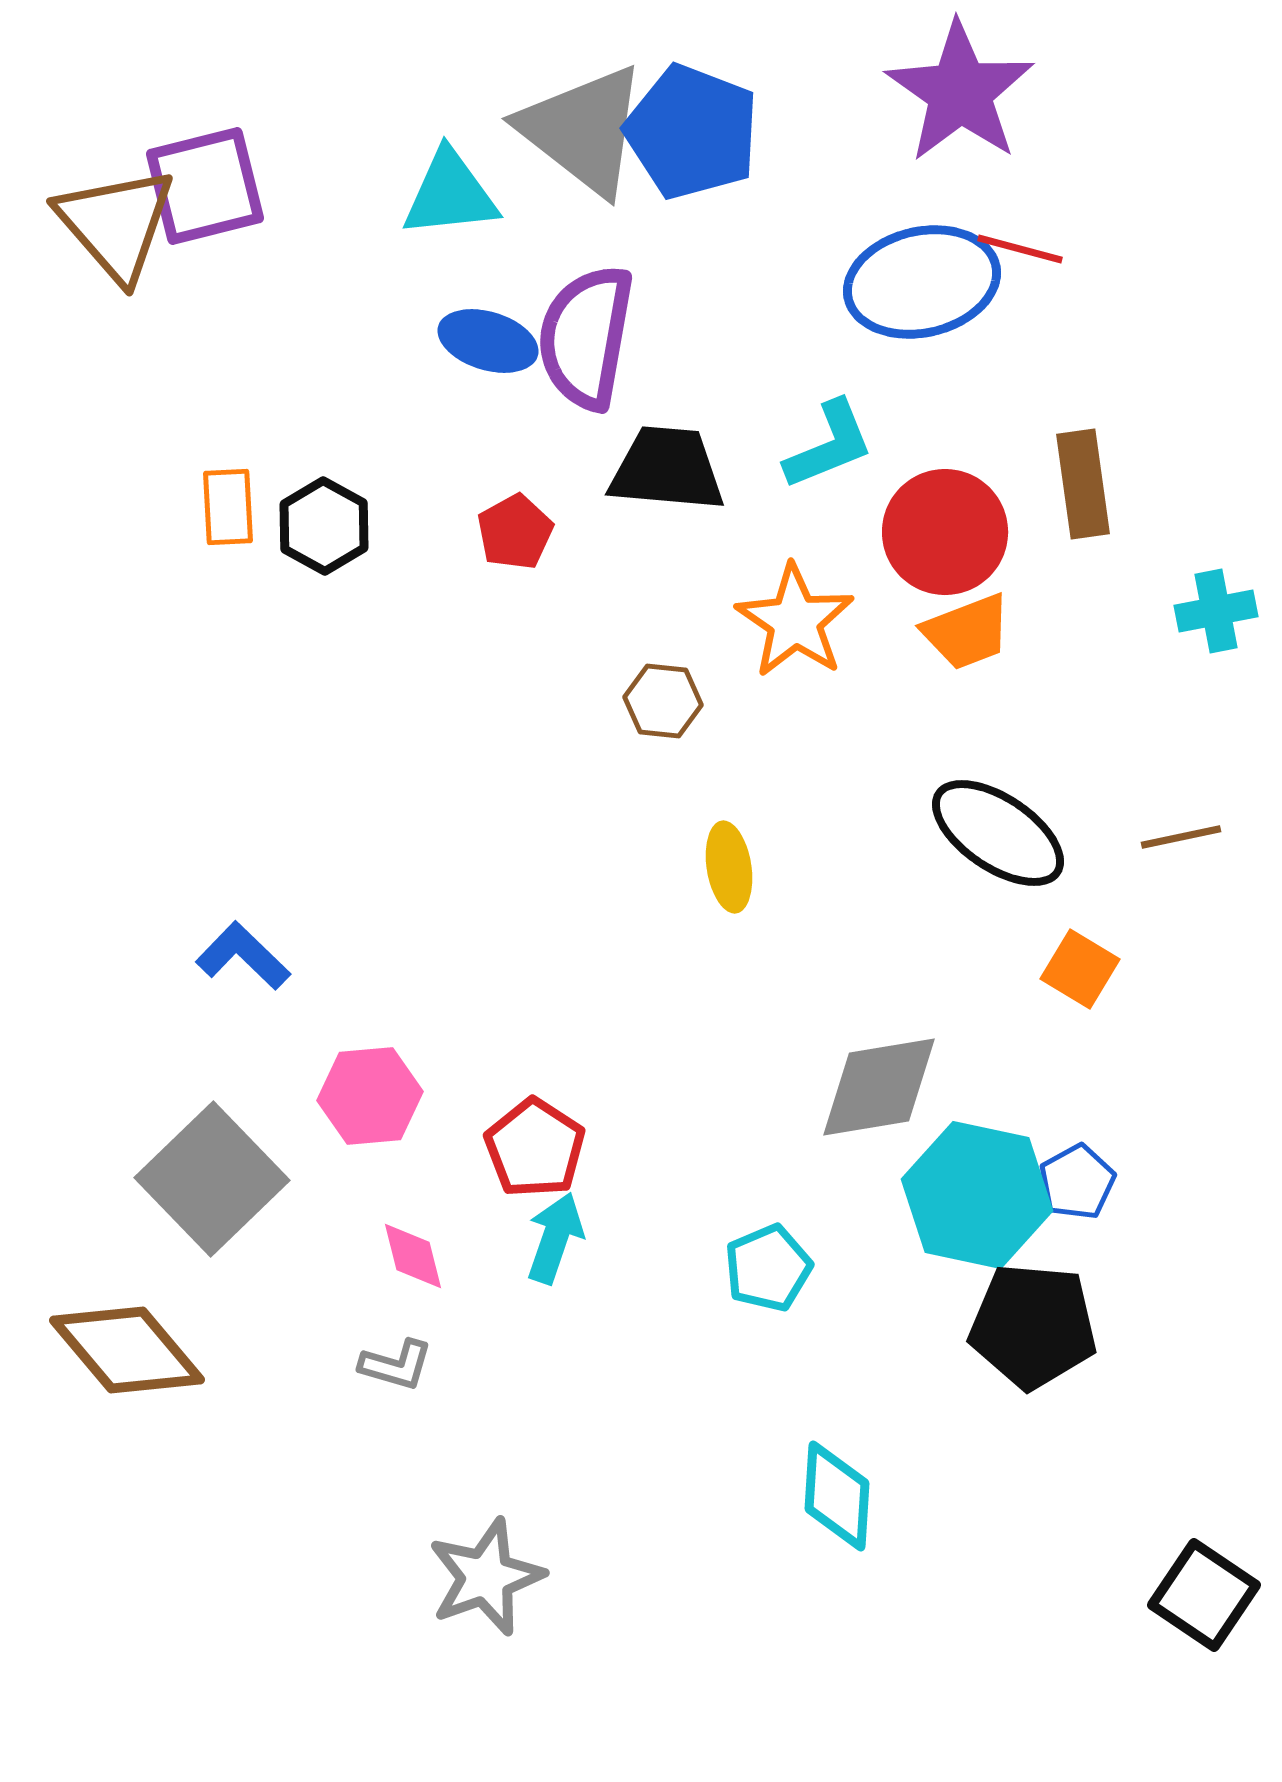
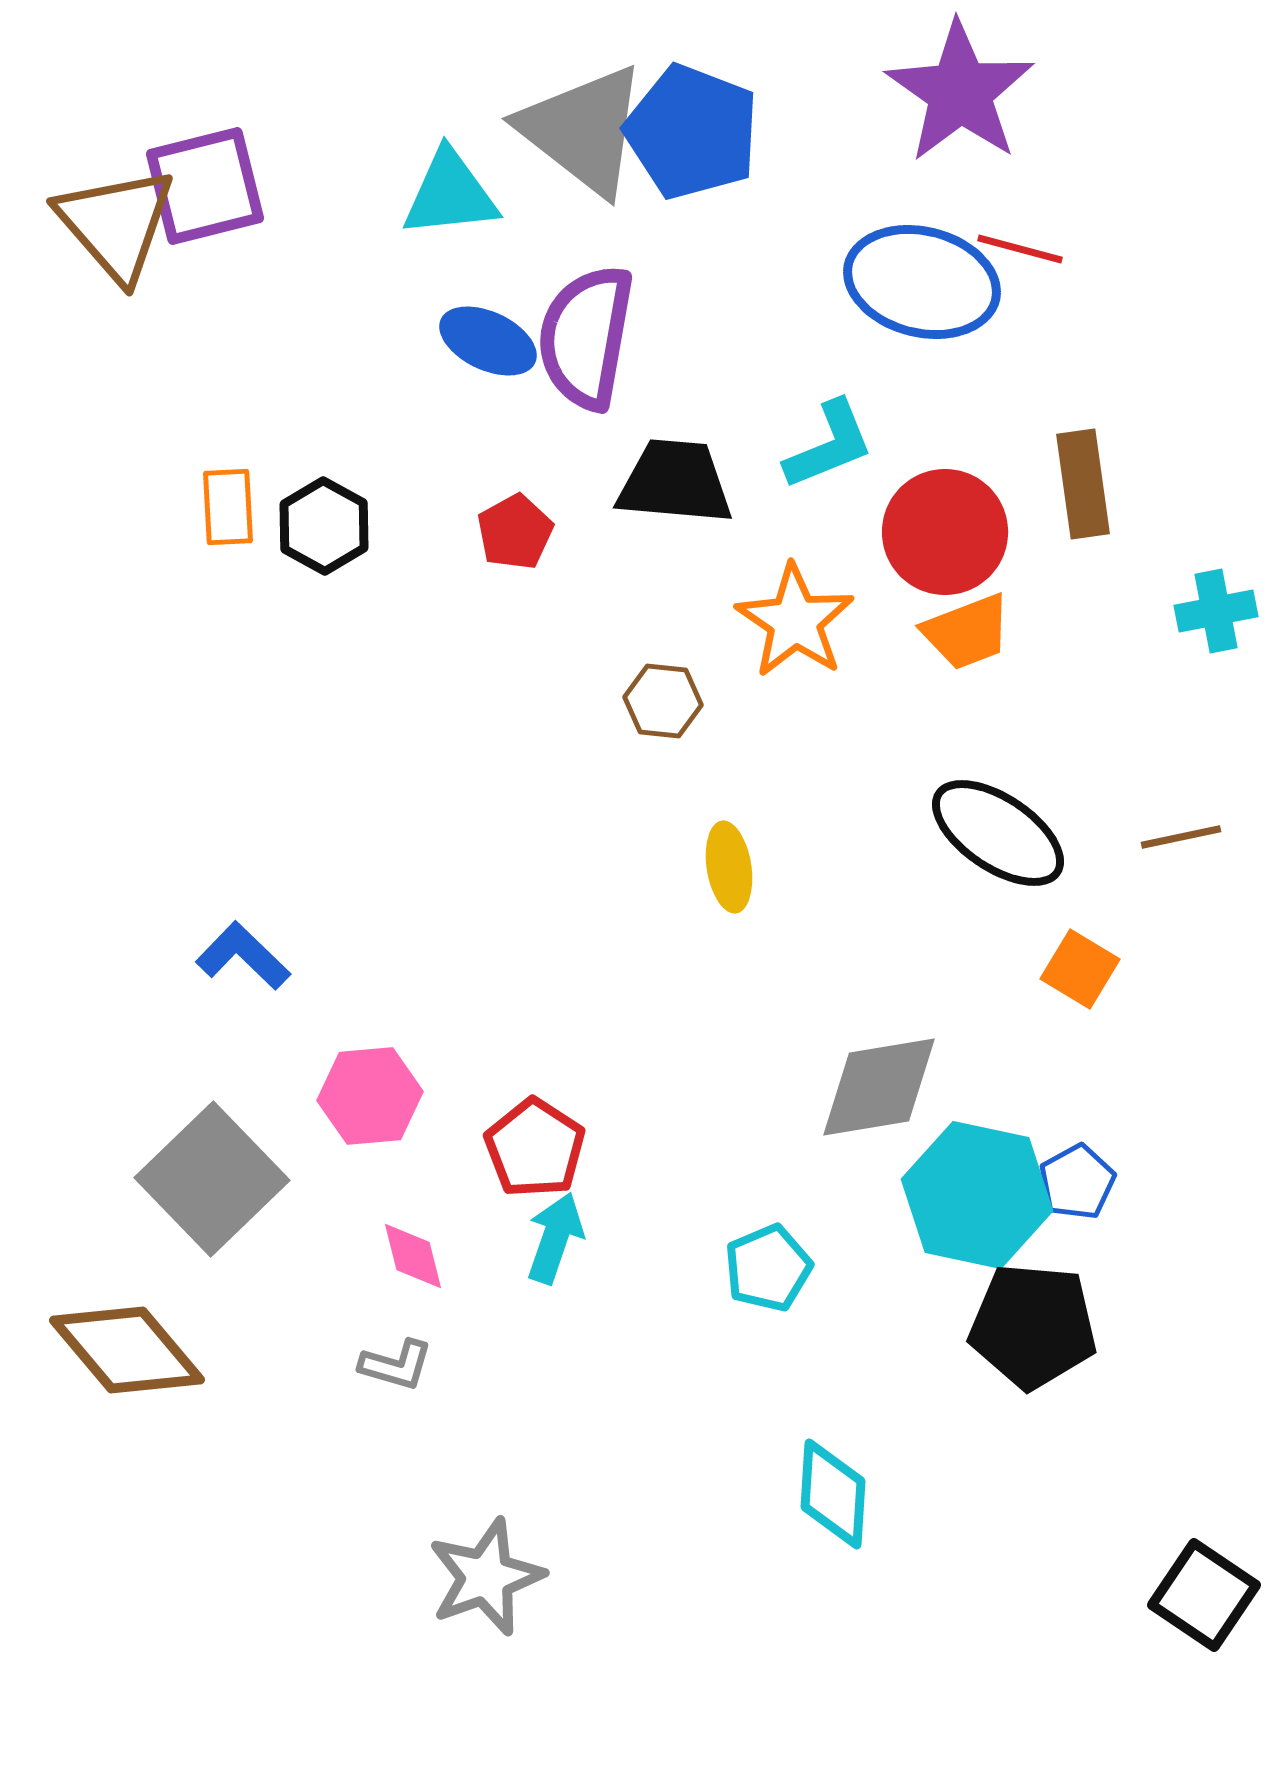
blue ellipse at (922, 282): rotated 27 degrees clockwise
blue ellipse at (488, 341): rotated 8 degrees clockwise
black trapezoid at (667, 469): moved 8 px right, 13 px down
cyan diamond at (837, 1496): moved 4 px left, 2 px up
